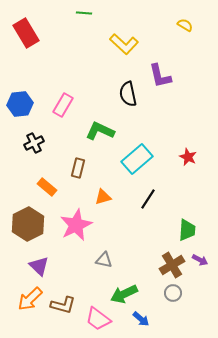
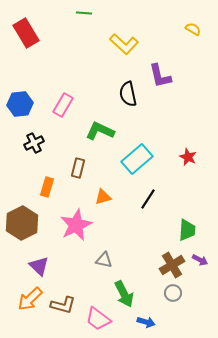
yellow semicircle: moved 8 px right, 4 px down
orange rectangle: rotated 66 degrees clockwise
brown hexagon: moved 6 px left, 1 px up
green arrow: rotated 92 degrees counterclockwise
blue arrow: moved 5 px right, 3 px down; rotated 24 degrees counterclockwise
